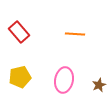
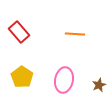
yellow pentagon: moved 2 px right; rotated 25 degrees counterclockwise
